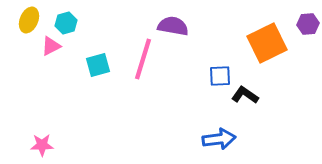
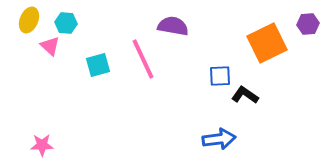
cyan hexagon: rotated 20 degrees clockwise
pink triangle: moved 1 px left; rotated 50 degrees counterclockwise
pink line: rotated 42 degrees counterclockwise
